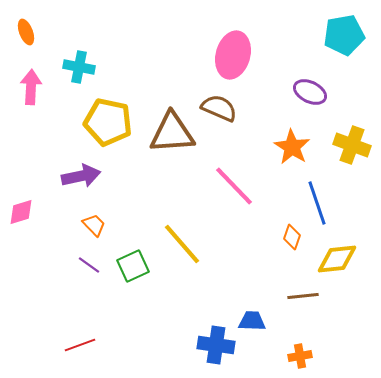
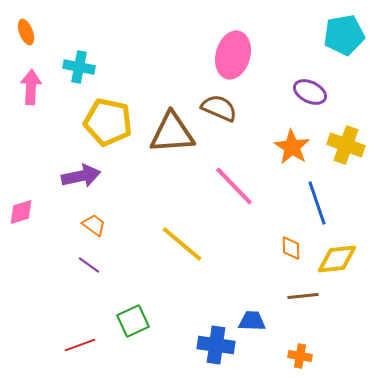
yellow cross: moved 6 px left
orange trapezoid: rotated 10 degrees counterclockwise
orange diamond: moved 1 px left, 11 px down; rotated 20 degrees counterclockwise
yellow line: rotated 9 degrees counterclockwise
green square: moved 55 px down
orange cross: rotated 20 degrees clockwise
